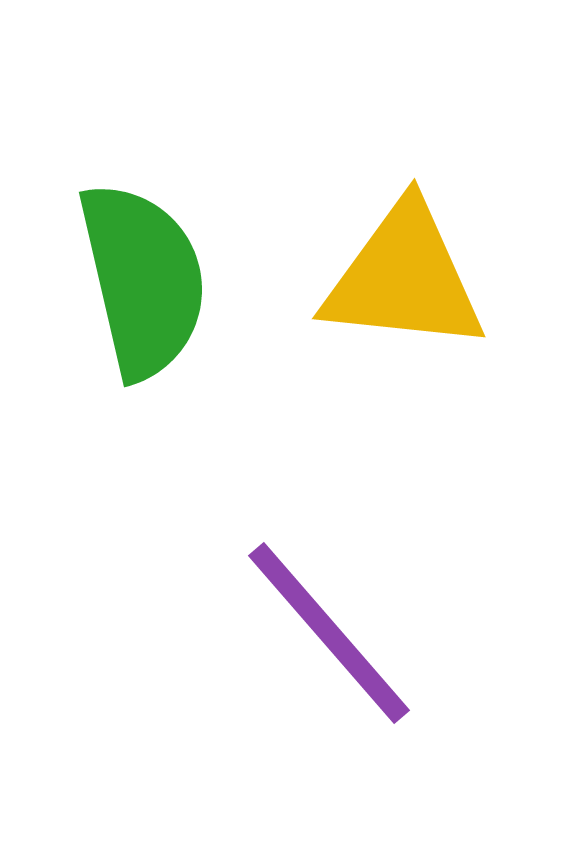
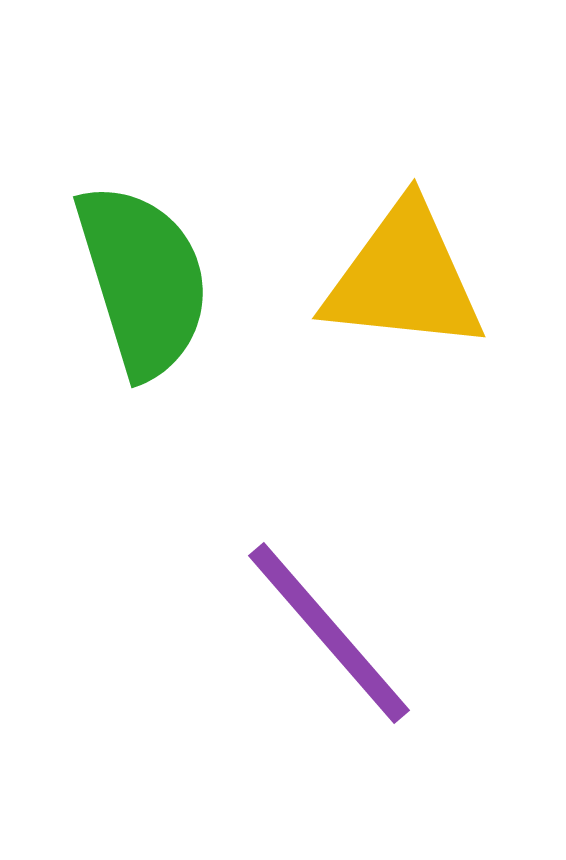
green semicircle: rotated 4 degrees counterclockwise
